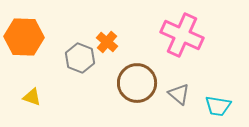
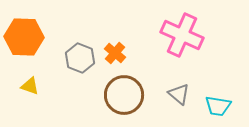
orange cross: moved 8 px right, 11 px down
brown circle: moved 13 px left, 12 px down
yellow triangle: moved 2 px left, 11 px up
